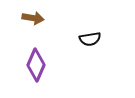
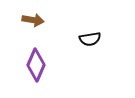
brown arrow: moved 2 px down
